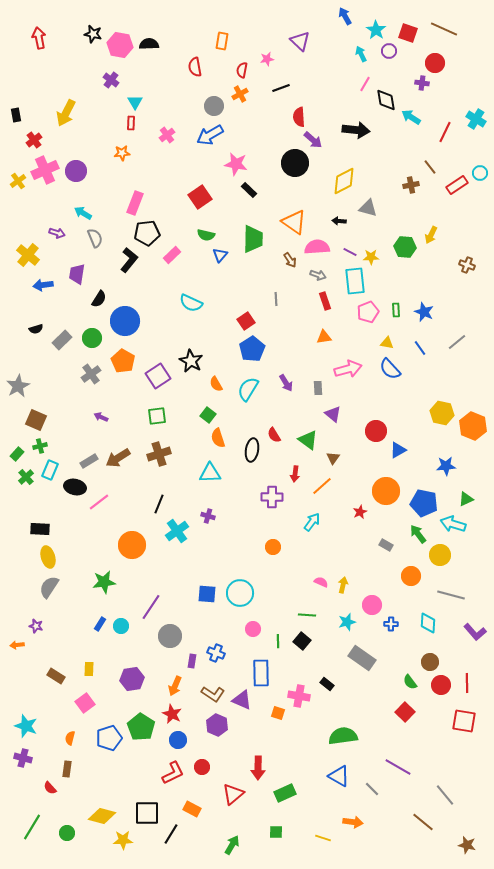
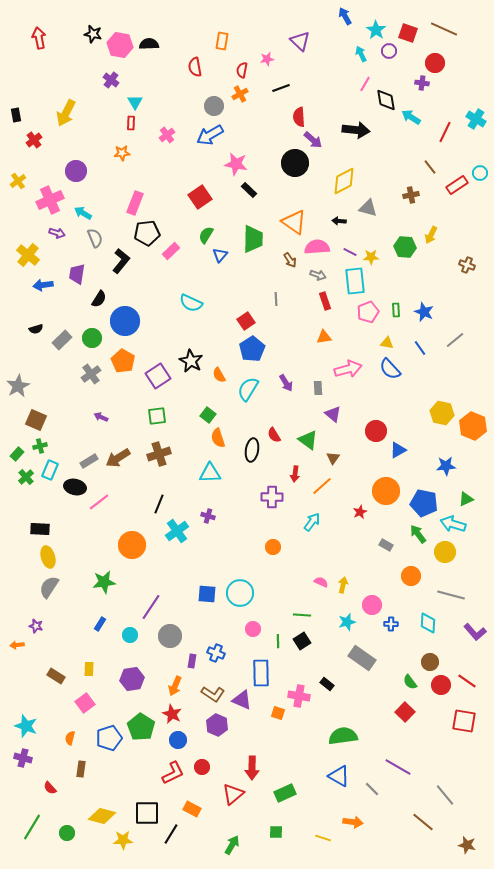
pink cross at (45, 170): moved 5 px right, 30 px down
brown cross at (411, 185): moved 10 px down
green semicircle at (206, 235): rotated 108 degrees clockwise
pink rectangle at (172, 255): moved 1 px left, 4 px up
black L-shape at (129, 260): moved 8 px left, 1 px down
gray line at (457, 342): moved 2 px left, 2 px up
orange semicircle at (216, 384): moved 3 px right, 9 px up
yellow circle at (440, 555): moved 5 px right, 3 px up
green line at (307, 615): moved 5 px left
cyan circle at (121, 626): moved 9 px right, 9 px down
black square at (302, 641): rotated 18 degrees clockwise
red line at (467, 683): moved 2 px up; rotated 54 degrees counterclockwise
red arrow at (258, 768): moved 6 px left
brown rectangle at (67, 769): moved 14 px right
